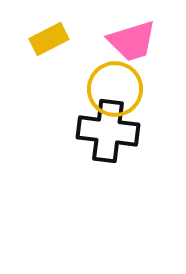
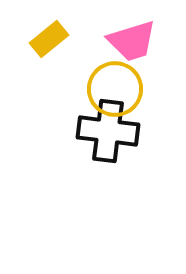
yellow rectangle: rotated 12 degrees counterclockwise
